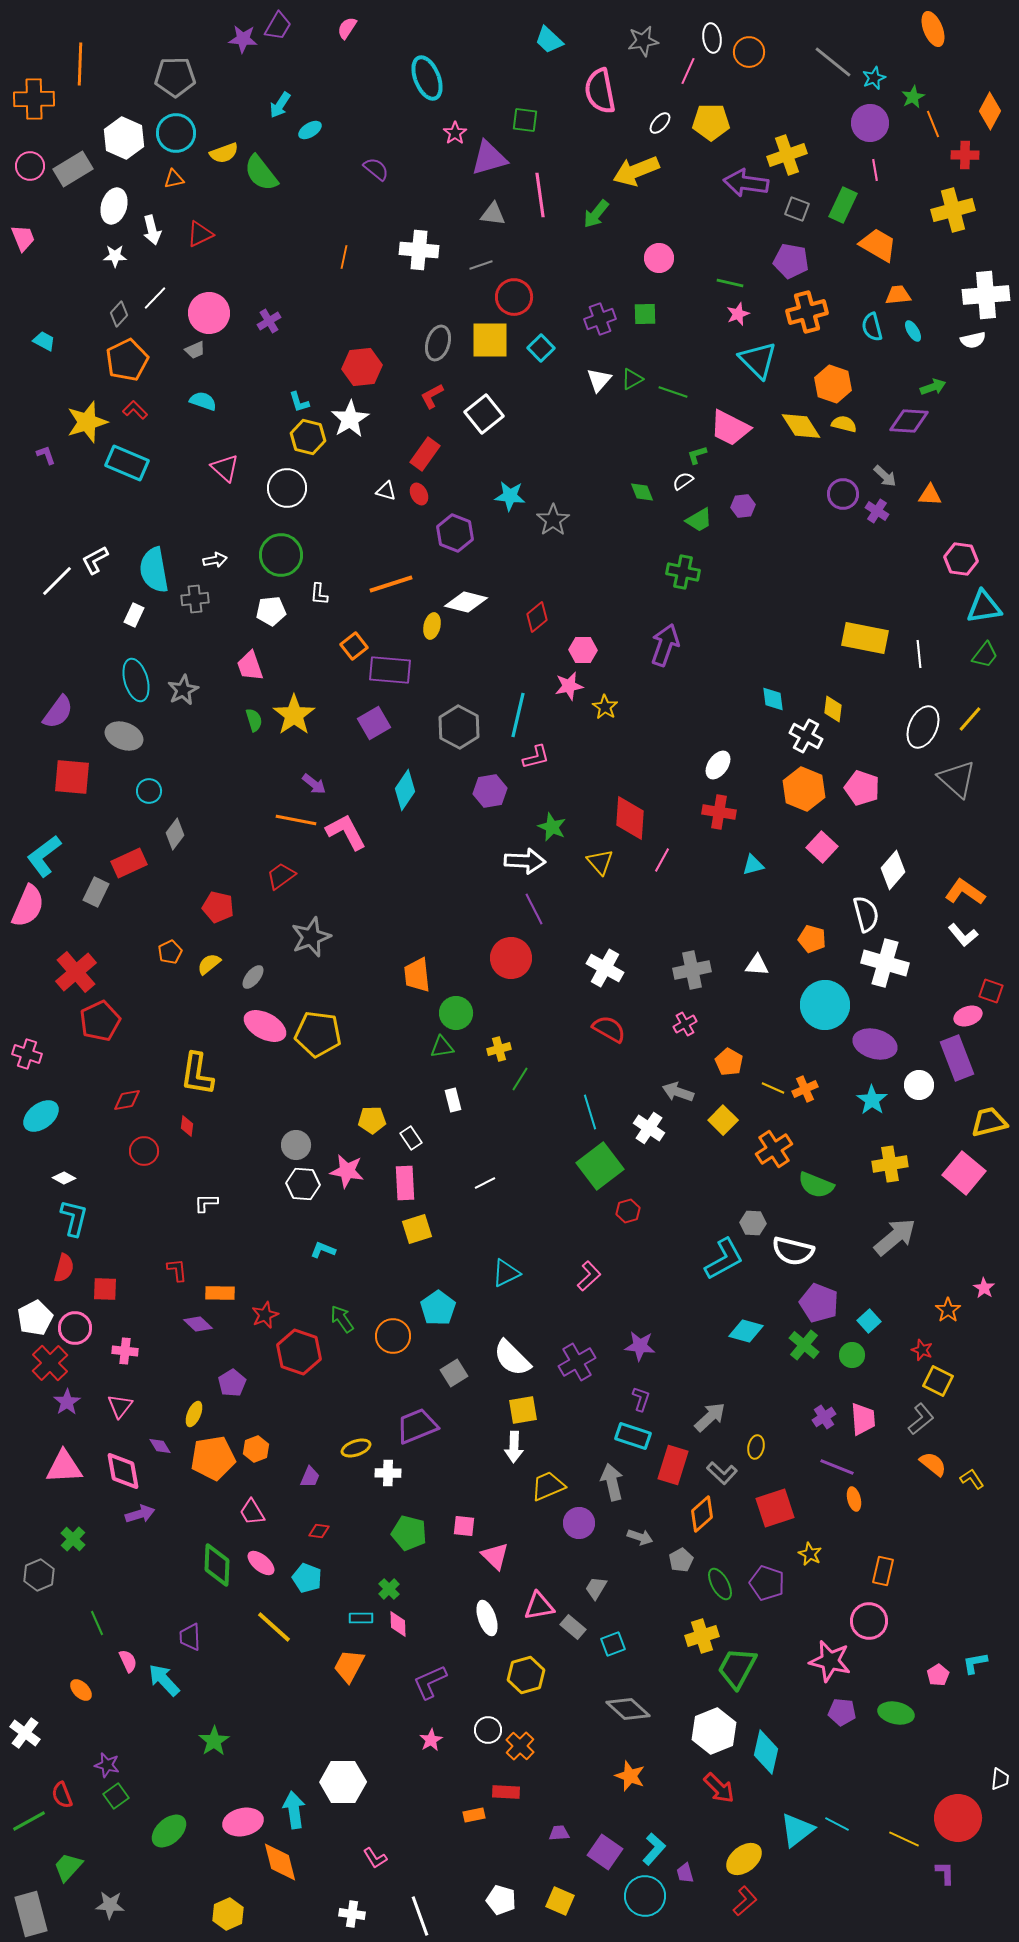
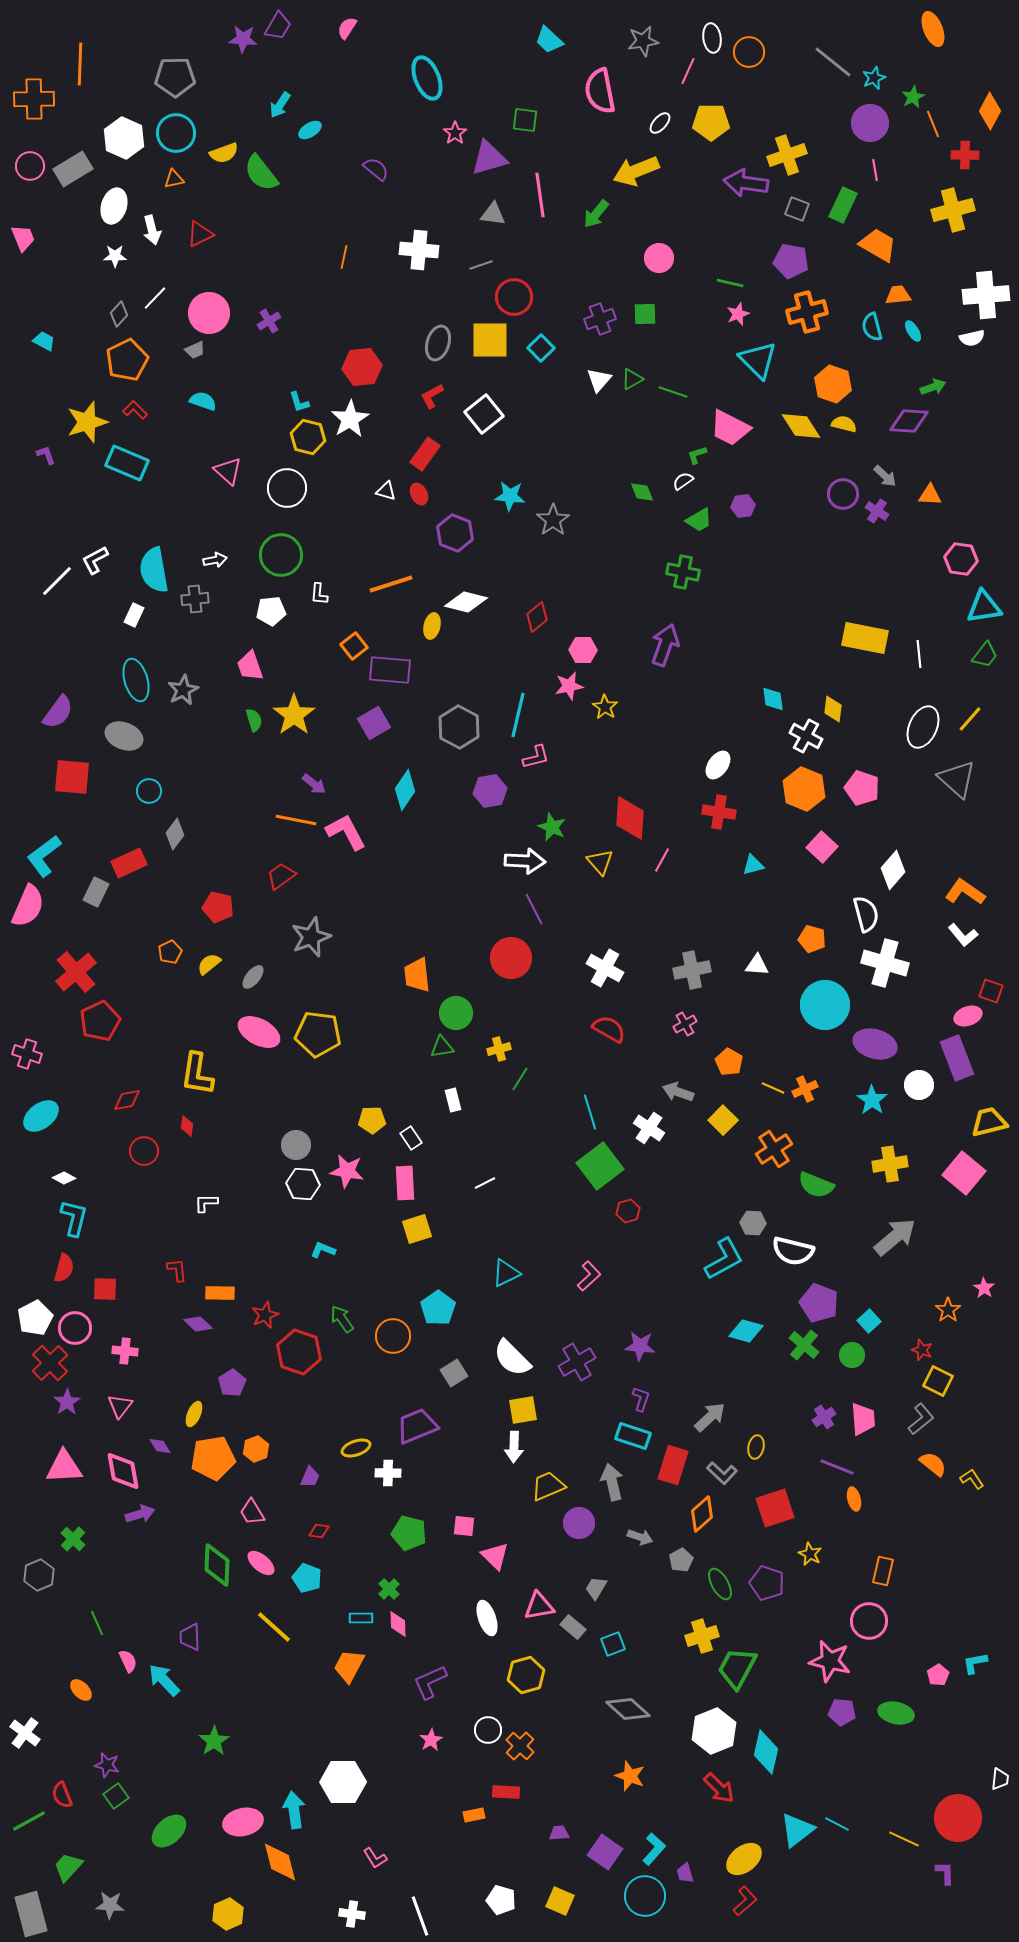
white semicircle at (973, 340): moved 1 px left, 2 px up
pink triangle at (225, 468): moved 3 px right, 3 px down
pink ellipse at (265, 1026): moved 6 px left, 6 px down
